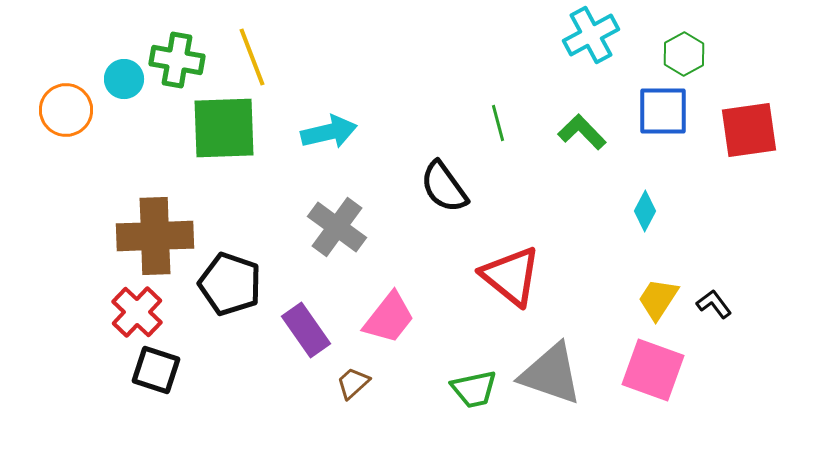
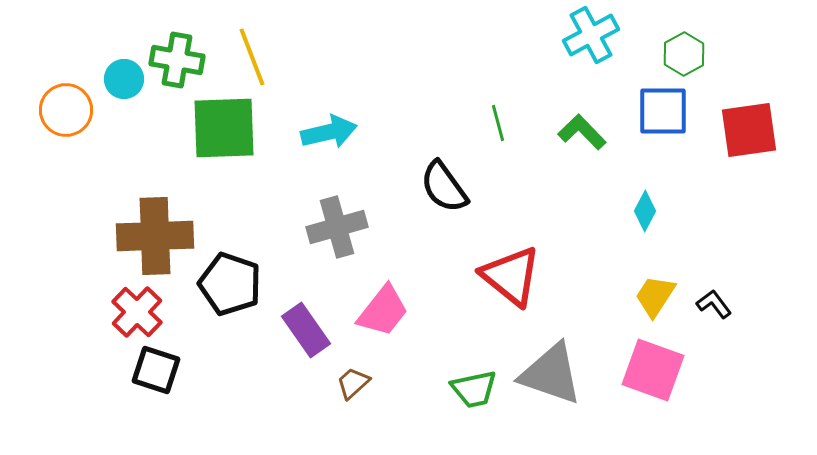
gray cross: rotated 38 degrees clockwise
yellow trapezoid: moved 3 px left, 3 px up
pink trapezoid: moved 6 px left, 7 px up
